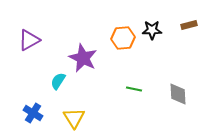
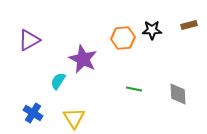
purple star: moved 1 px down
